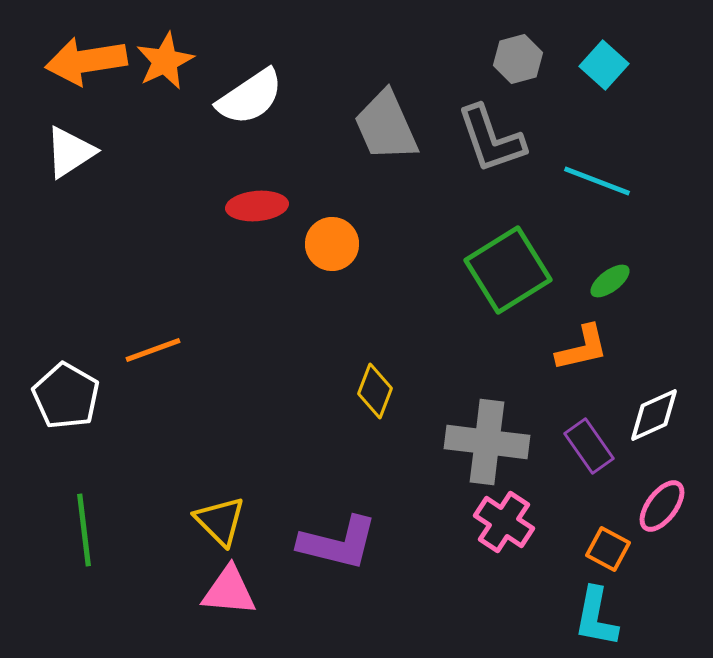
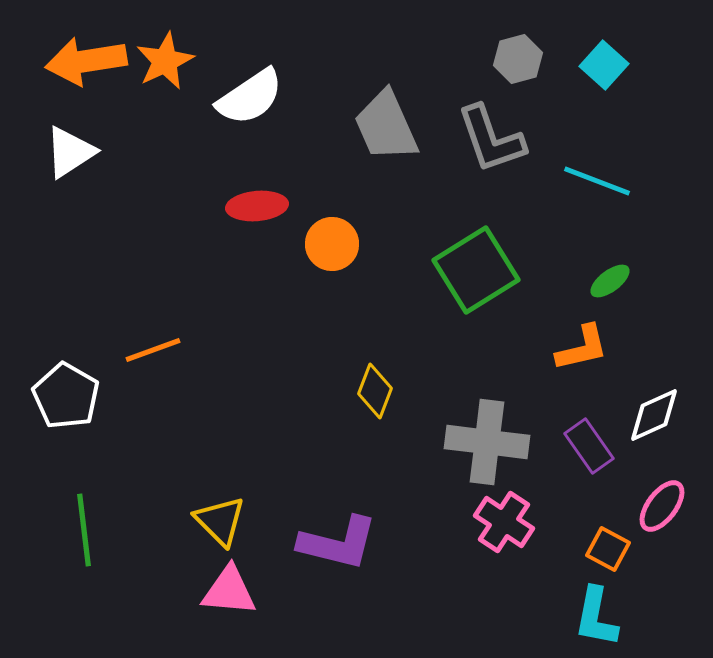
green square: moved 32 px left
